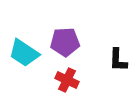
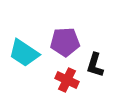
black L-shape: moved 23 px left, 5 px down; rotated 15 degrees clockwise
